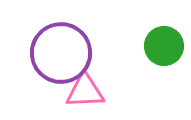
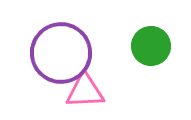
green circle: moved 13 px left
